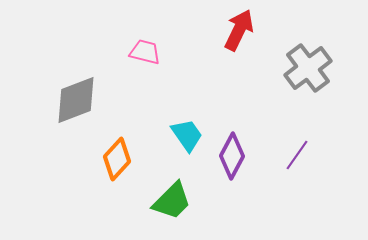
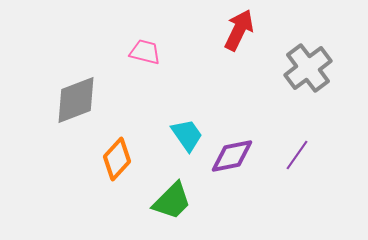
purple diamond: rotated 51 degrees clockwise
